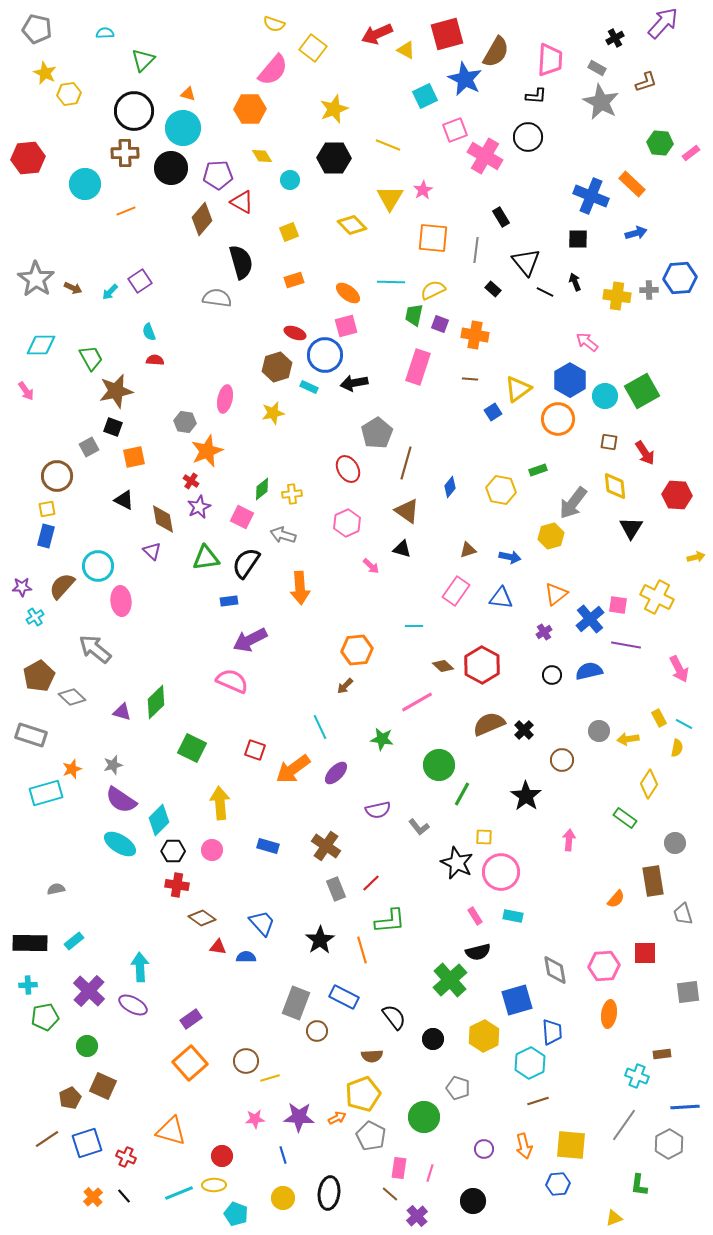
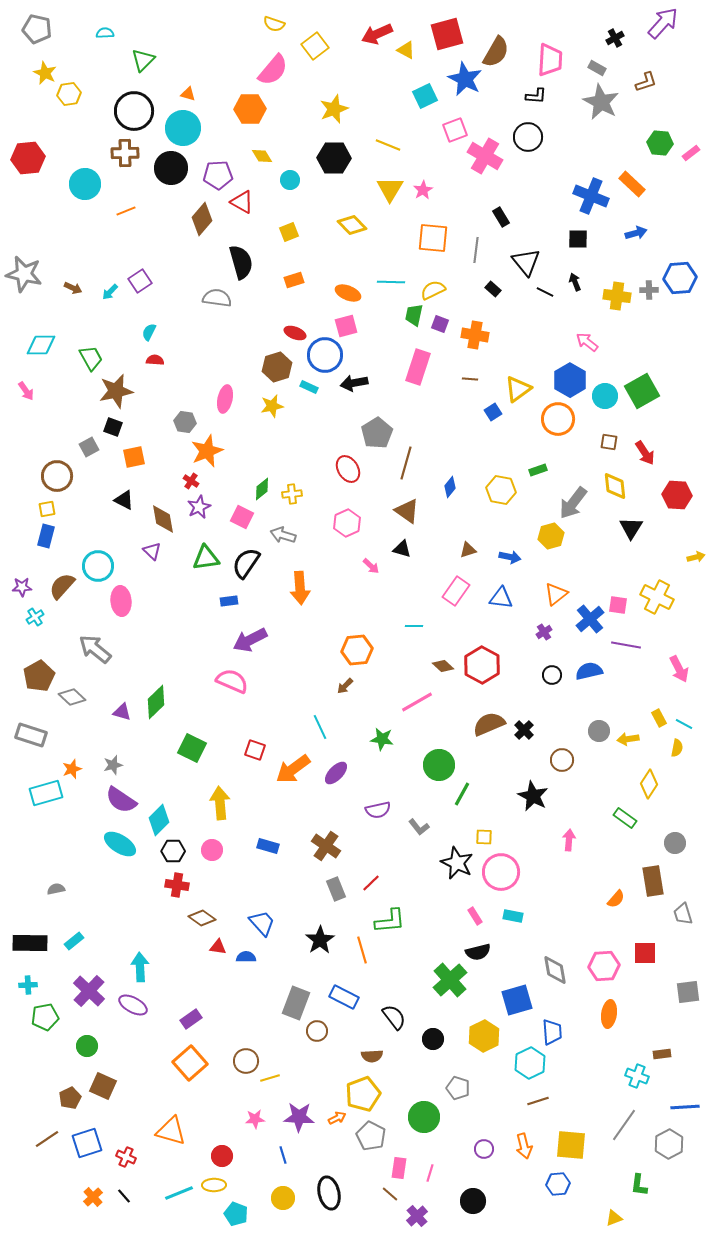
yellow square at (313, 48): moved 2 px right, 2 px up; rotated 16 degrees clockwise
yellow triangle at (390, 198): moved 9 px up
gray star at (36, 279): moved 12 px left, 5 px up; rotated 21 degrees counterclockwise
orange ellipse at (348, 293): rotated 15 degrees counterclockwise
cyan semicircle at (149, 332): rotated 48 degrees clockwise
yellow star at (273, 413): moved 1 px left, 7 px up
black star at (526, 796): moved 7 px right; rotated 8 degrees counterclockwise
black ellipse at (329, 1193): rotated 20 degrees counterclockwise
